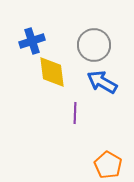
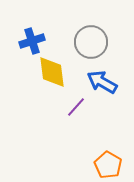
gray circle: moved 3 px left, 3 px up
purple line: moved 1 px right, 6 px up; rotated 40 degrees clockwise
